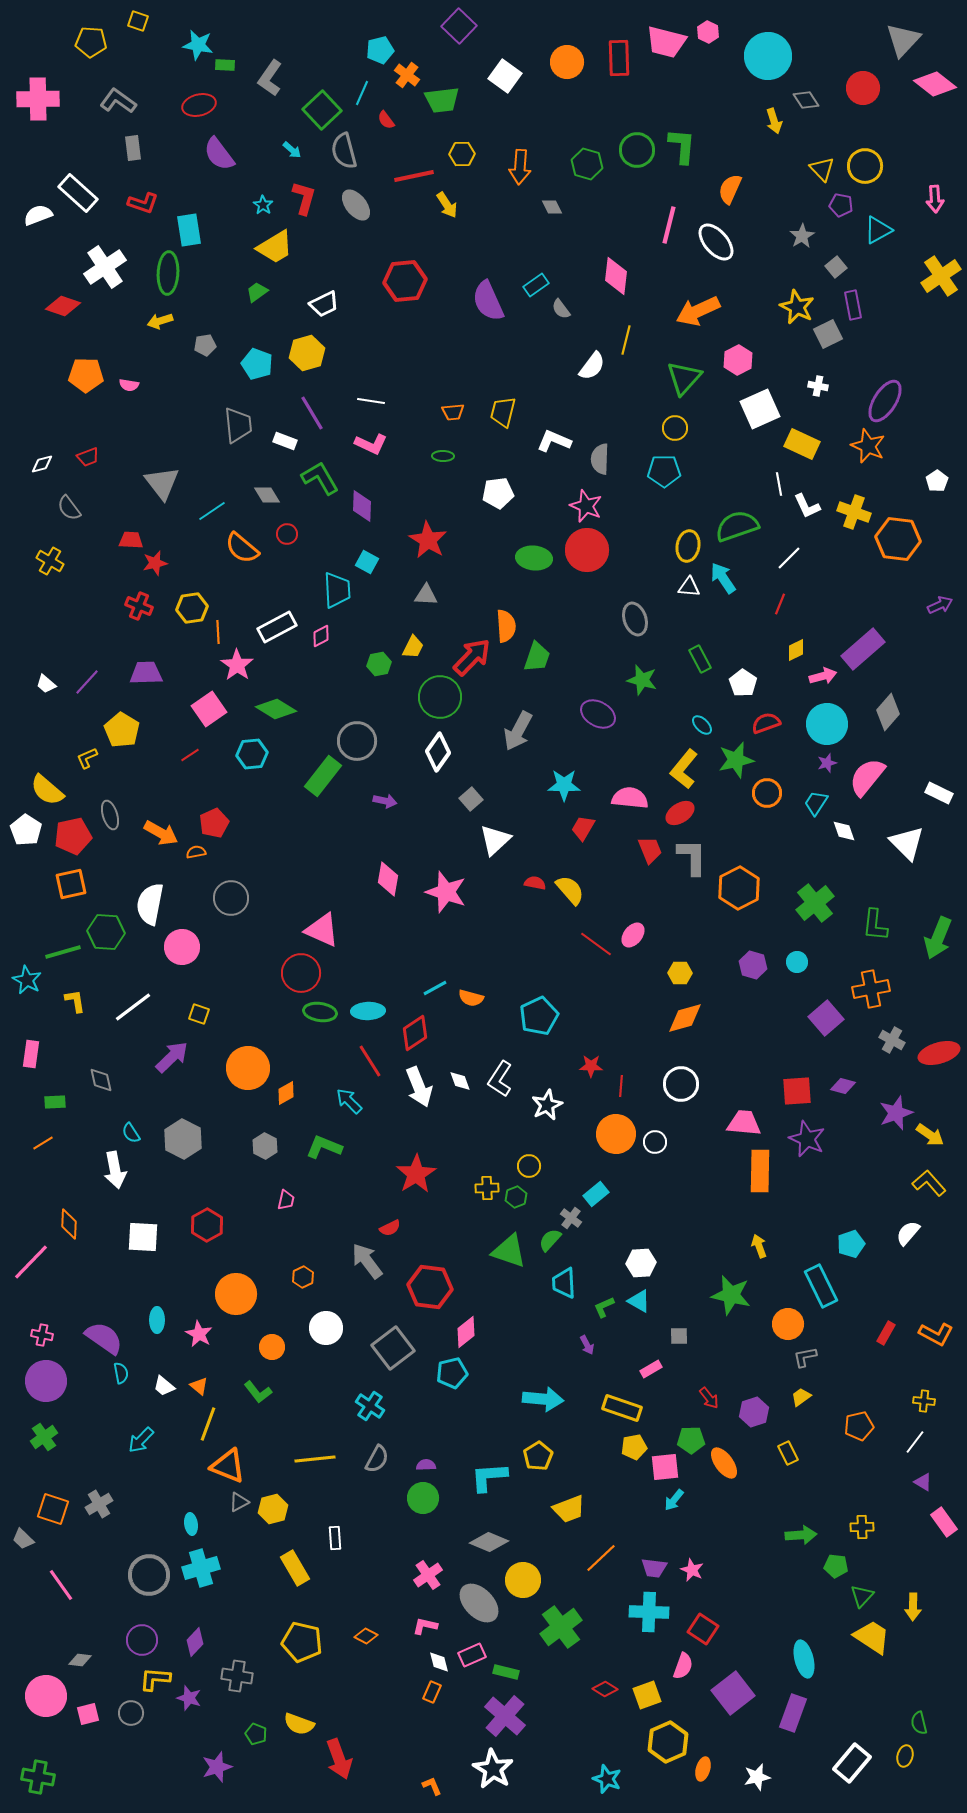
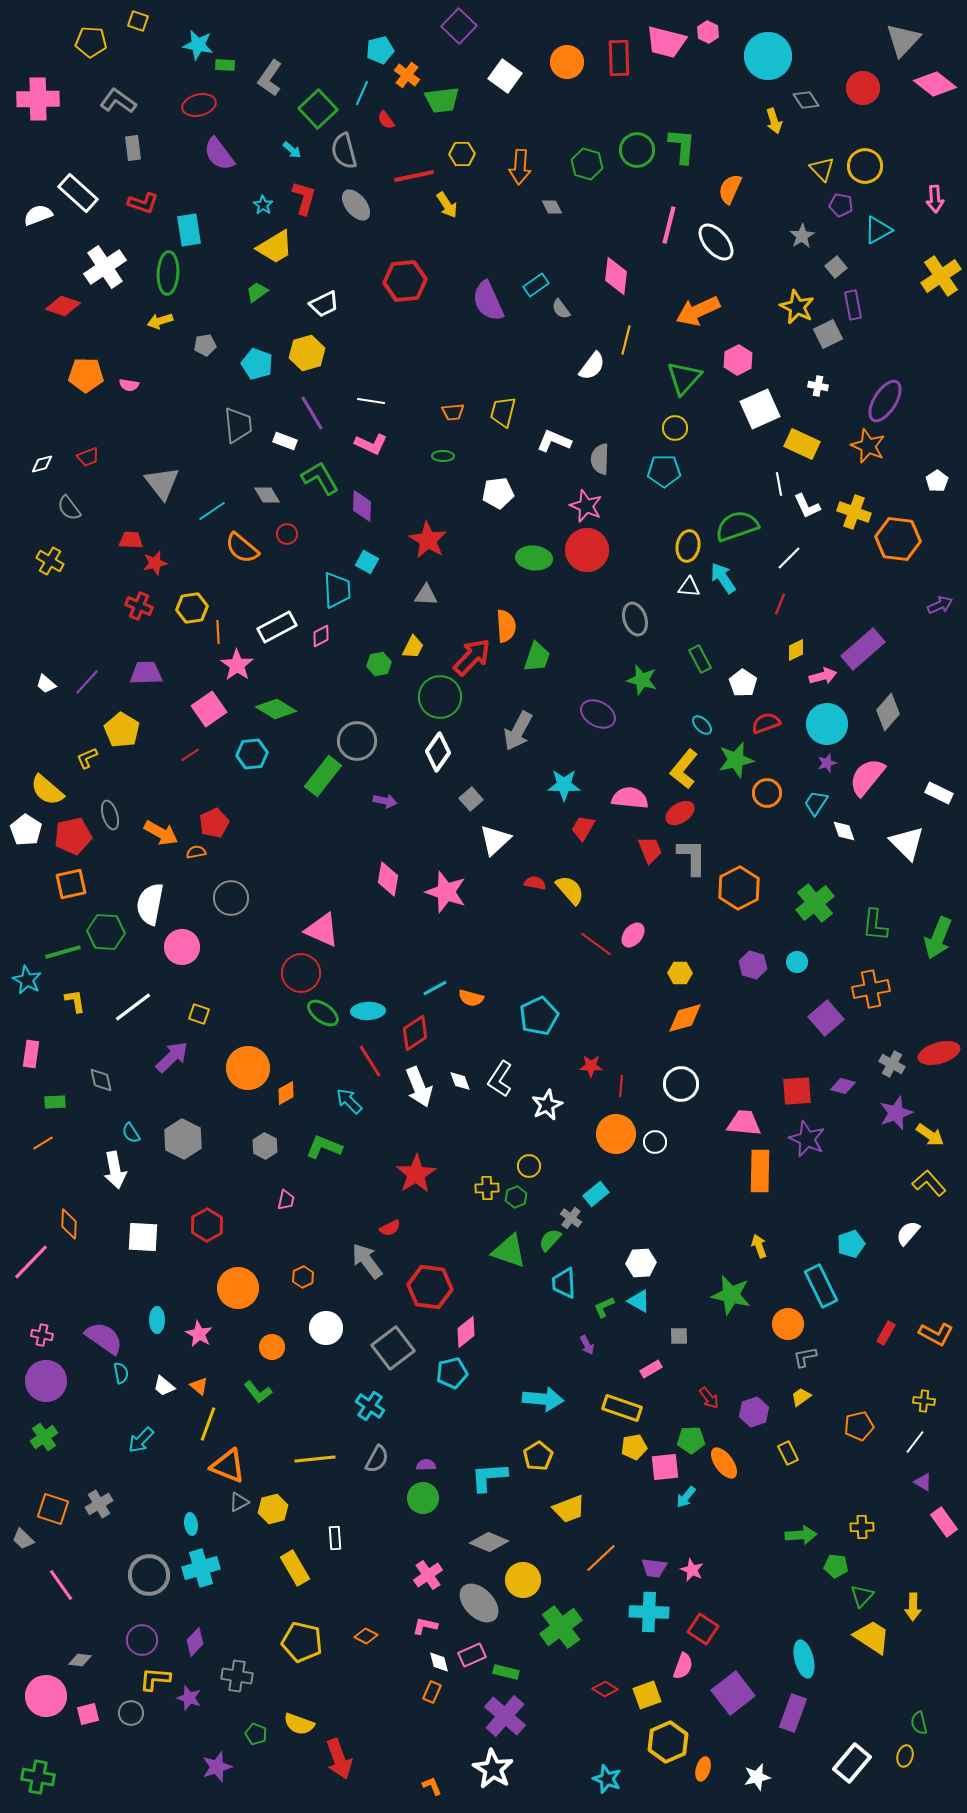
green square at (322, 110): moved 4 px left, 1 px up
green ellipse at (320, 1012): moved 3 px right, 1 px down; rotated 28 degrees clockwise
gray cross at (892, 1040): moved 24 px down
orange circle at (236, 1294): moved 2 px right, 6 px up
cyan arrow at (674, 1500): moved 12 px right, 3 px up
